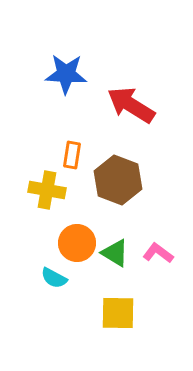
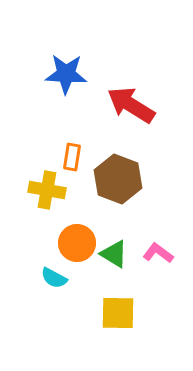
orange rectangle: moved 2 px down
brown hexagon: moved 1 px up
green triangle: moved 1 px left, 1 px down
